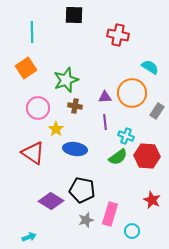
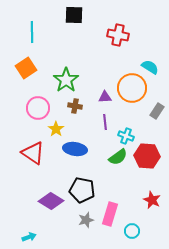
green star: rotated 15 degrees counterclockwise
orange circle: moved 5 px up
